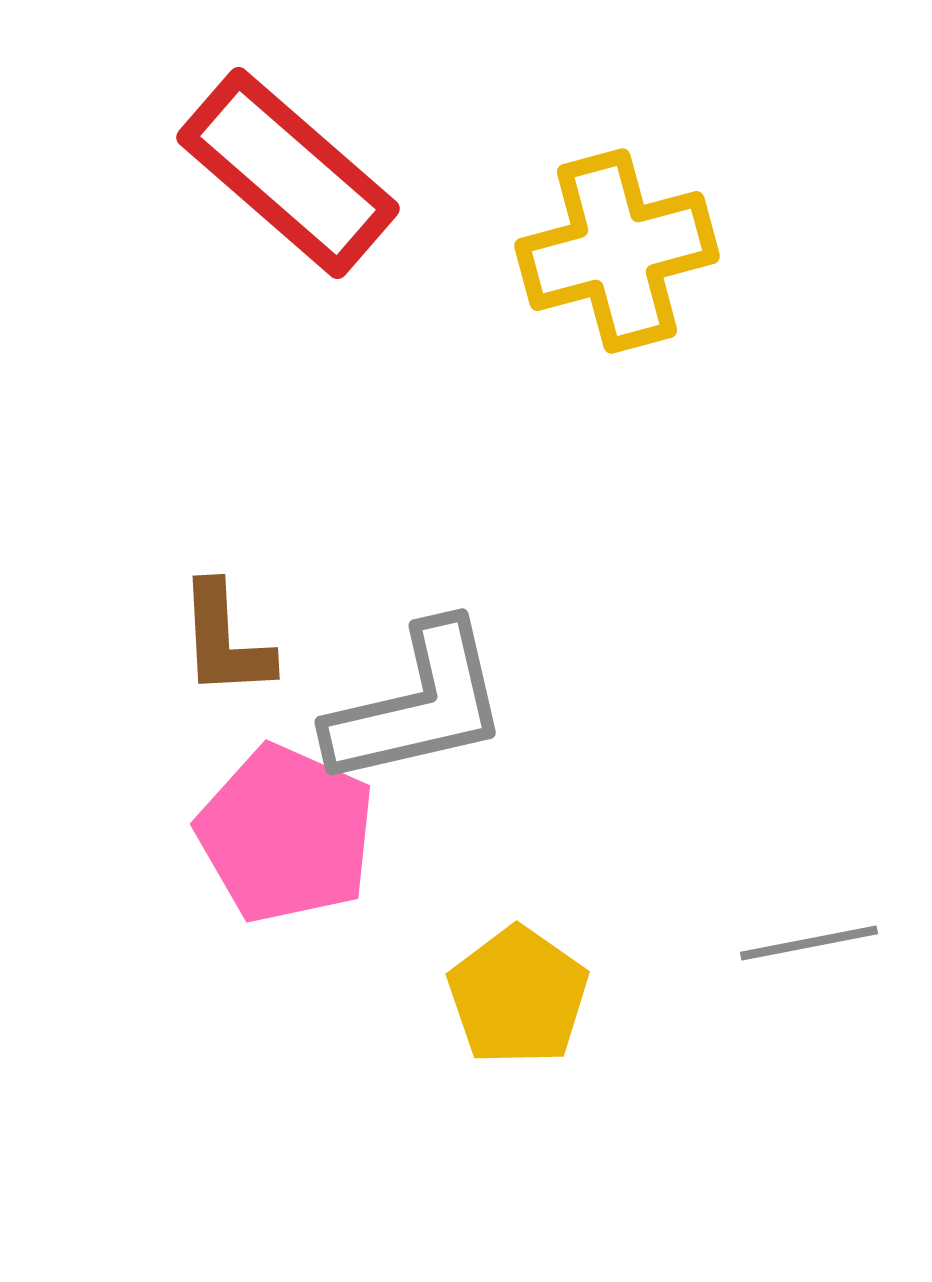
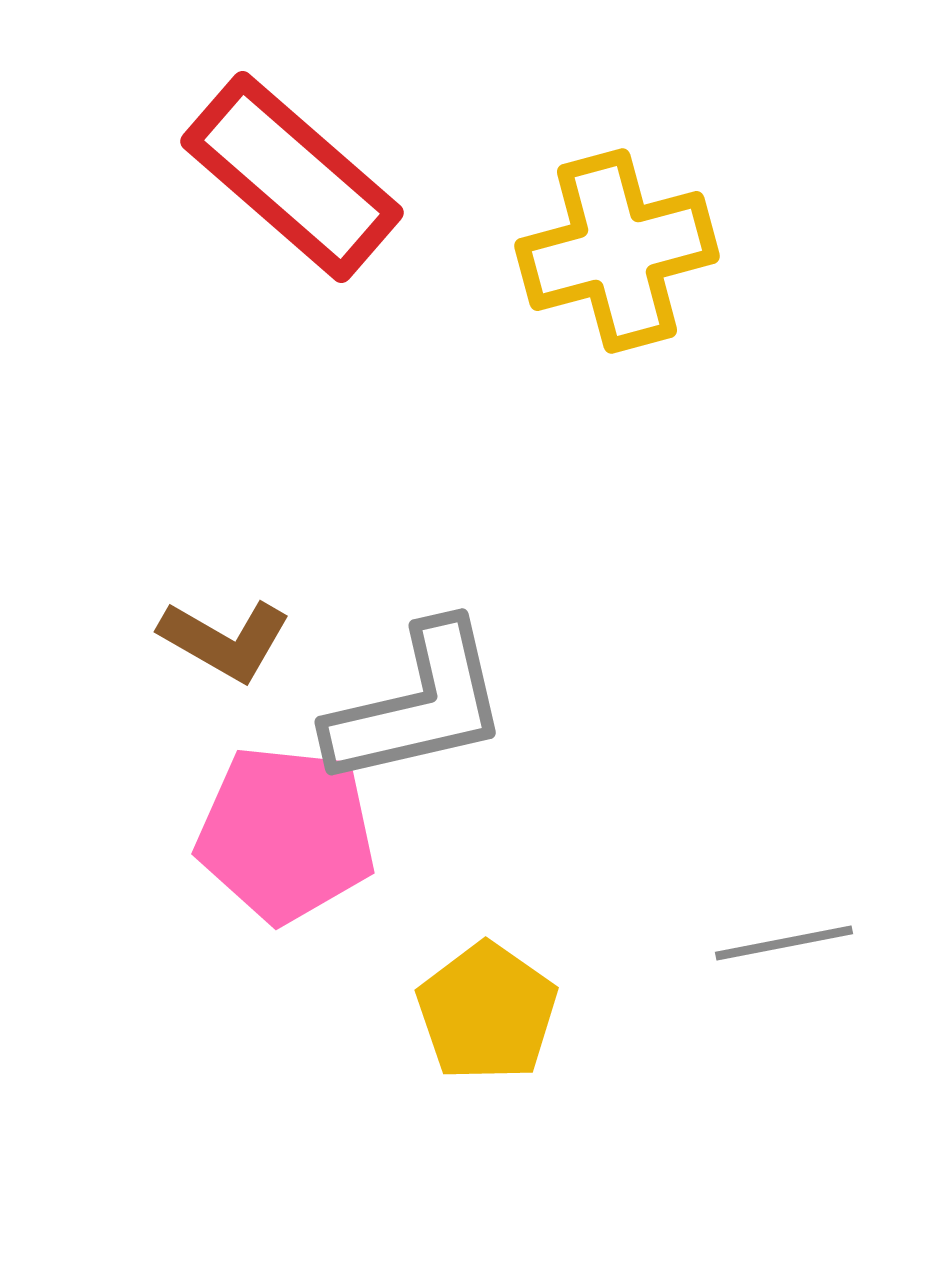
red rectangle: moved 4 px right, 4 px down
brown L-shape: rotated 57 degrees counterclockwise
pink pentagon: rotated 18 degrees counterclockwise
gray line: moved 25 px left
yellow pentagon: moved 31 px left, 16 px down
